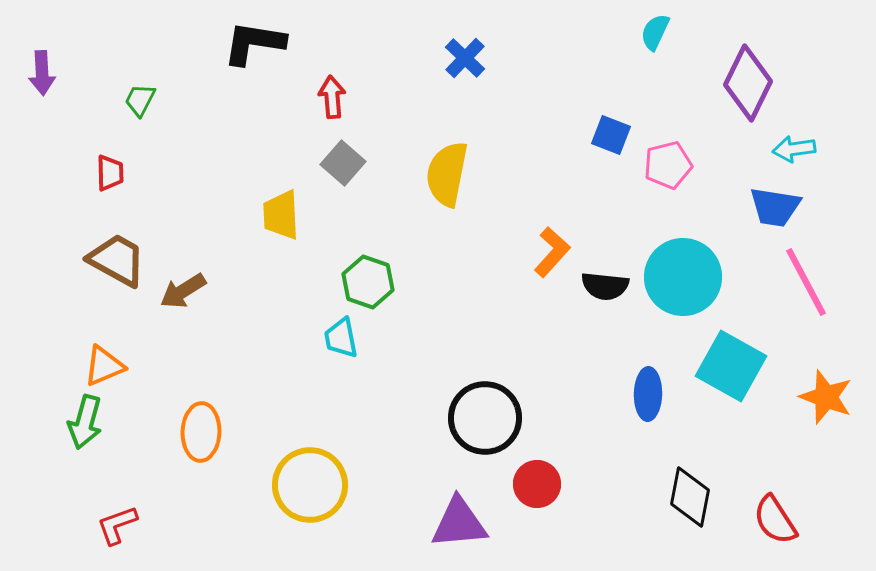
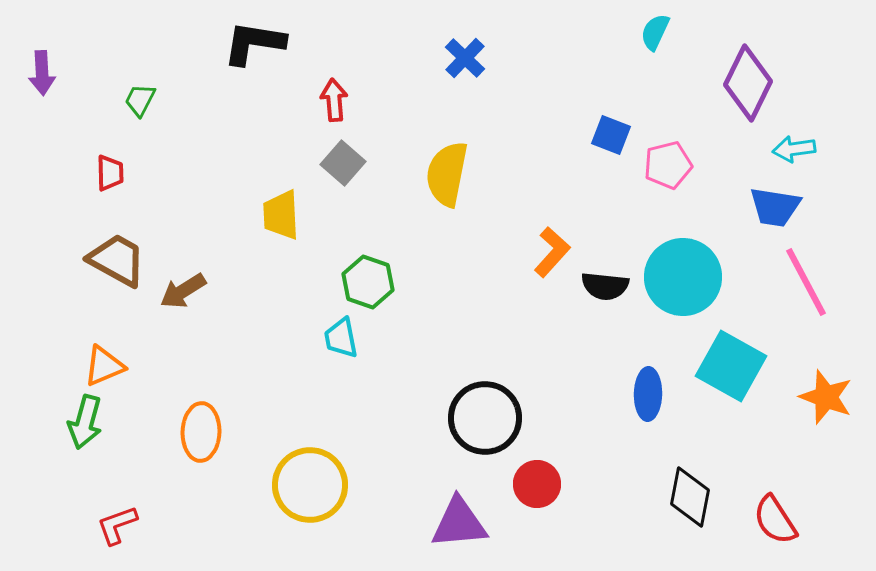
red arrow: moved 2 px right, 3 px down
